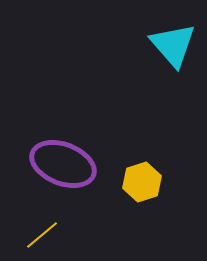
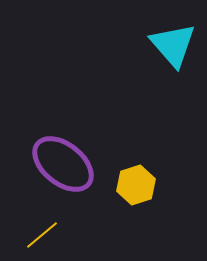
purple ellipse: rotated 18 degrees clockwise
yellow hexagon: moved 6 px left, 3 px down
